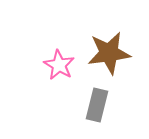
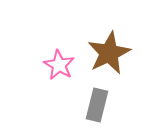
brown star: rotated 18 degrees counterclockwise
